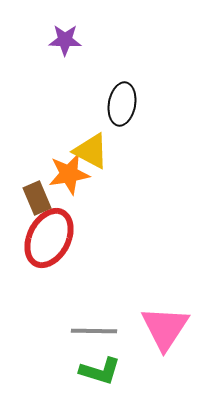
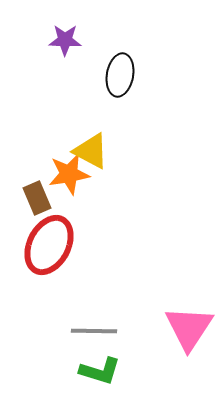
black ellipse: moved 2 px left, 29 px up
red ellipse: moved 7 px down
pink triangle: moved 24 px right
